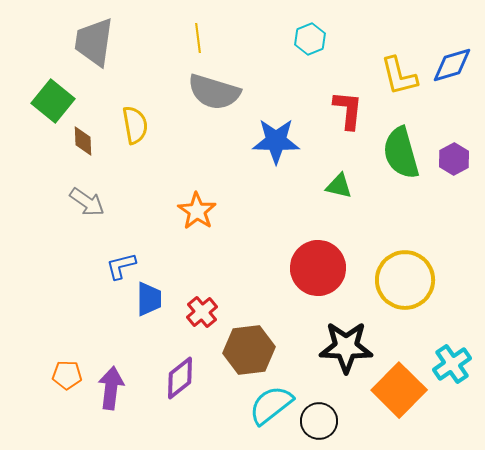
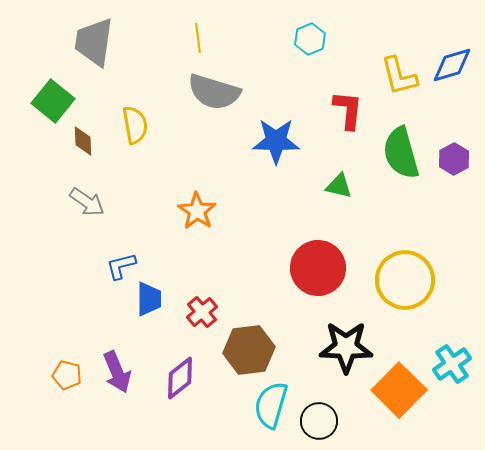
orange pentagon: rotated 12 degrees clockwise
purple arrow: moved 6 px right, 16 px up; rotated 150 degrees clockwise
cyan semicircle: rotated 36 degrees counterclockwise
